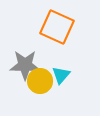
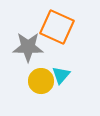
gray star: moved 3 px right, 18 px up
yellow circle: moved 1 px right
